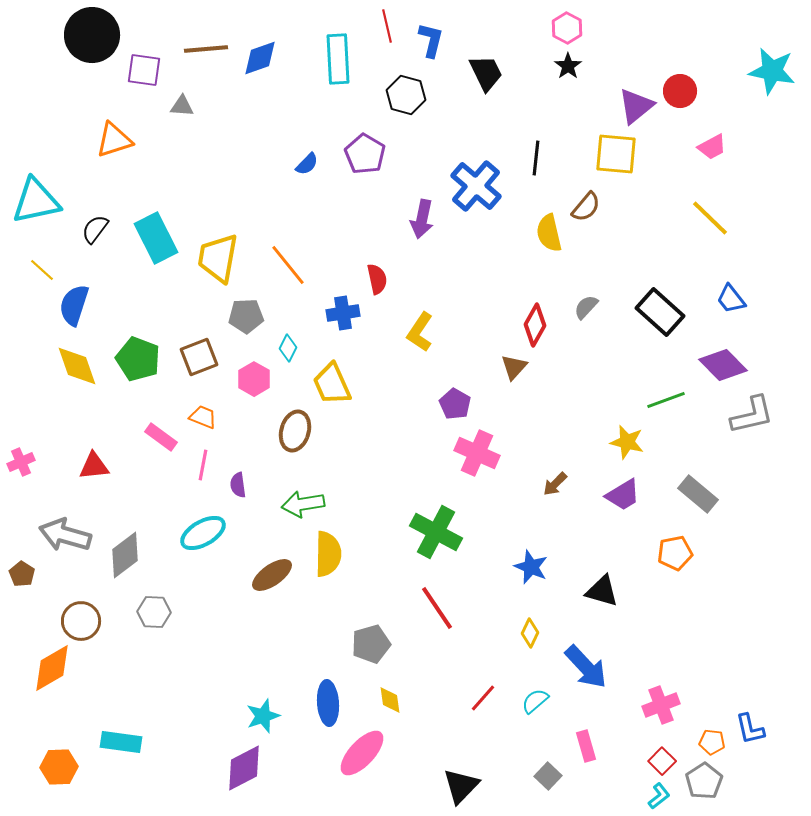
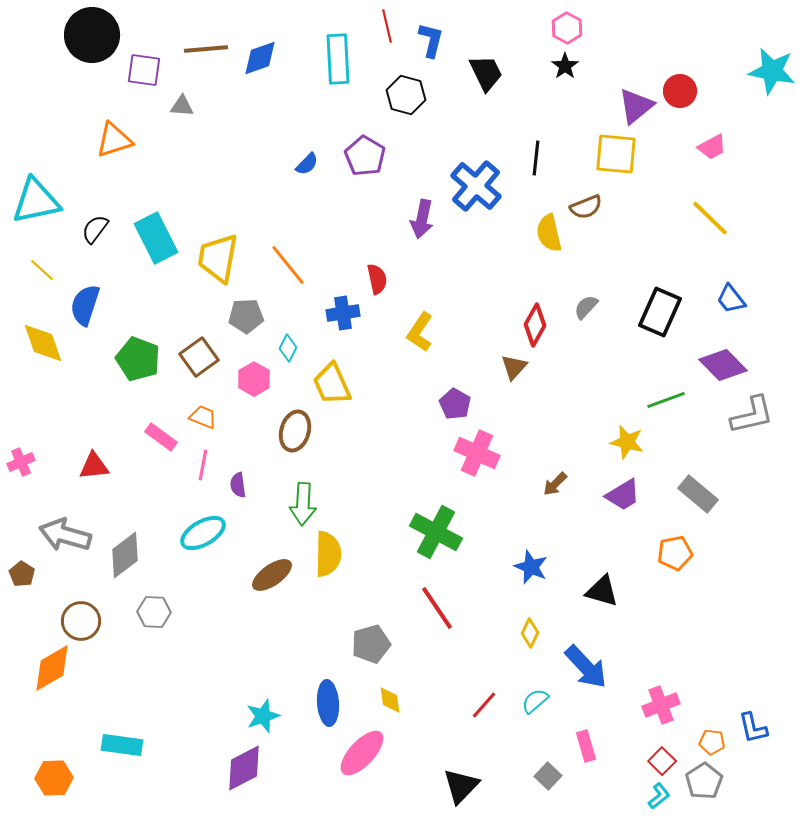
black star at (568, 66): moved 3 px left
purple pentagon at (365, 154): moved 2 px down
brown semicircle at (586, 207): rotated 28 degrees clockwise
blue semicircle at (74, 305): moved 11 px right
black rectangle at (660, 312): rotated 72 degrees clockwise
brown square at (199, 357): rotated 15 degrees counterclockwise
yellow diamond at (77, 366): moved 34 px left, 23 px up
green arrow at (303, 504): rotated 78 degrees counterclockwise
red line at (483, 698): moved 1 px right, 7 px down
blue L-shape at (750, 729): moved 3 px right, 1 px up
cyan rectangle at (121, 742): moved 1 px right, 3 px down
orange hexagon at (59, 767): moved 5 px left, 11 px down
